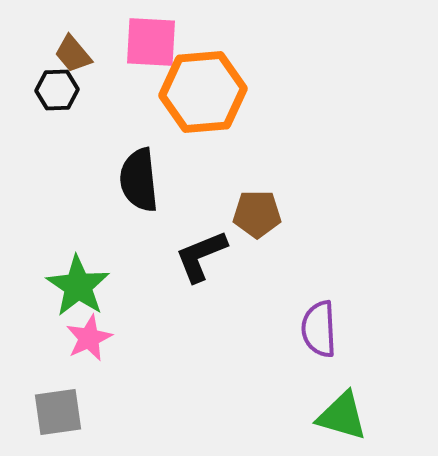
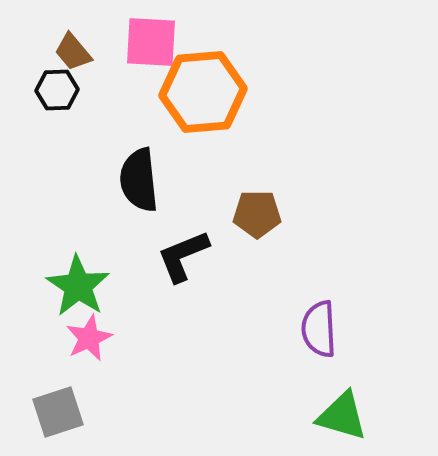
brown trapezoid: moved 2 px up
black L-shape: moved 18 px left
gray square: rotated 10 degrees counterclockwise
